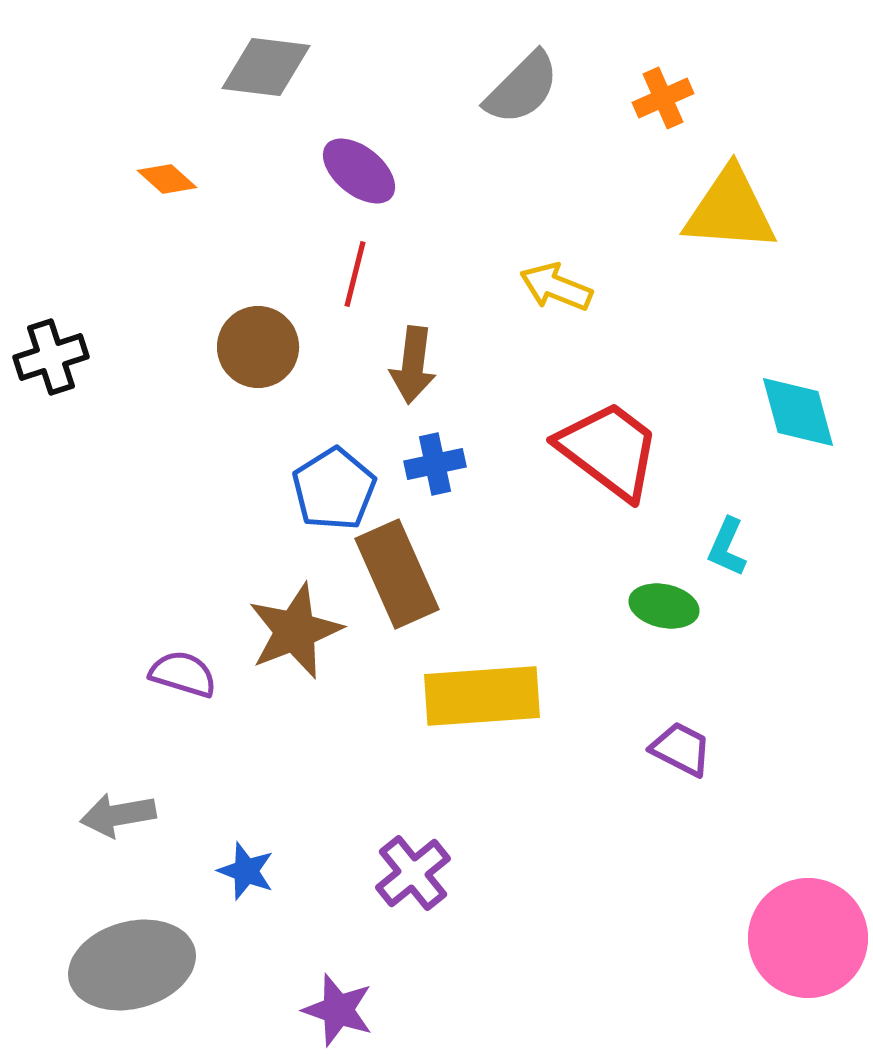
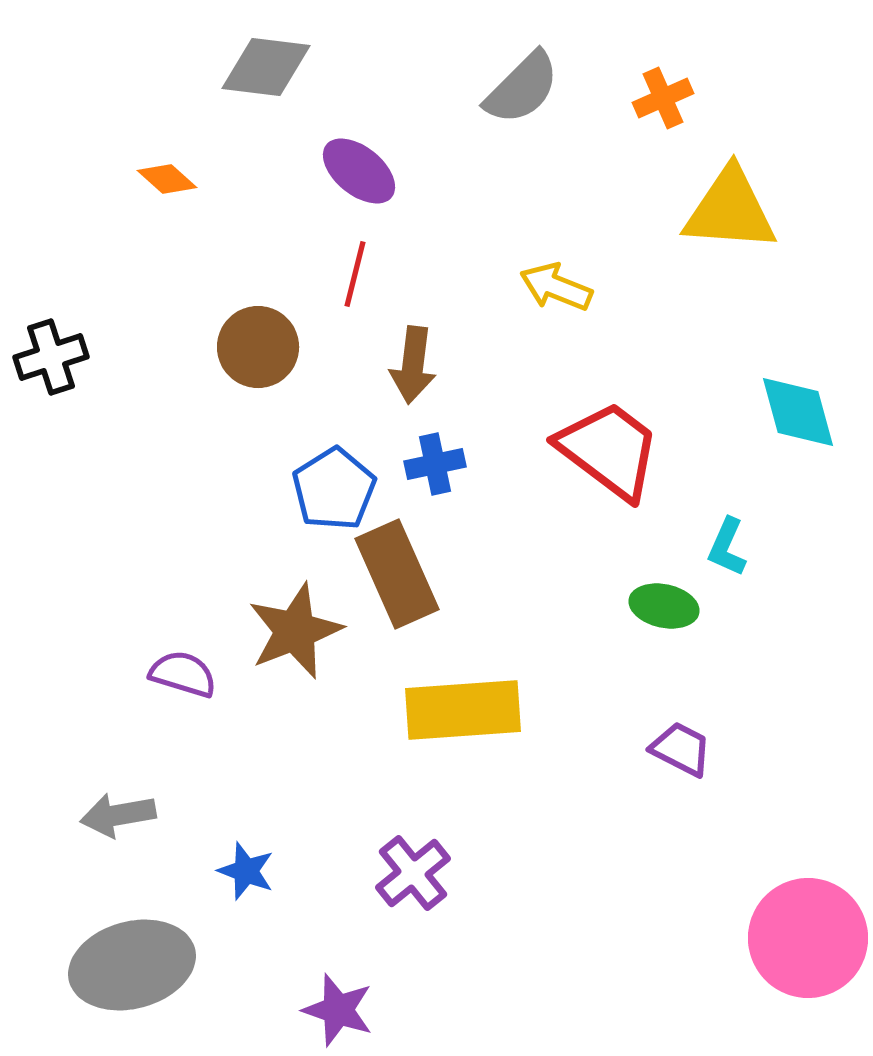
yellow rectangle: moved 19 px left, 14 px down
